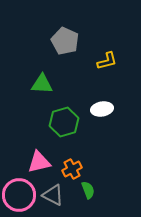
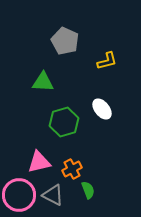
green triangle: moved 1 px right, 2 px up
white ellipse: rotated 60 degrees clockwise
